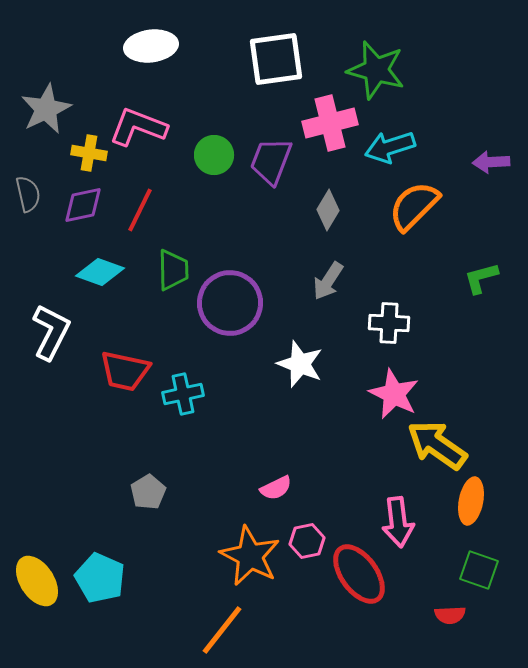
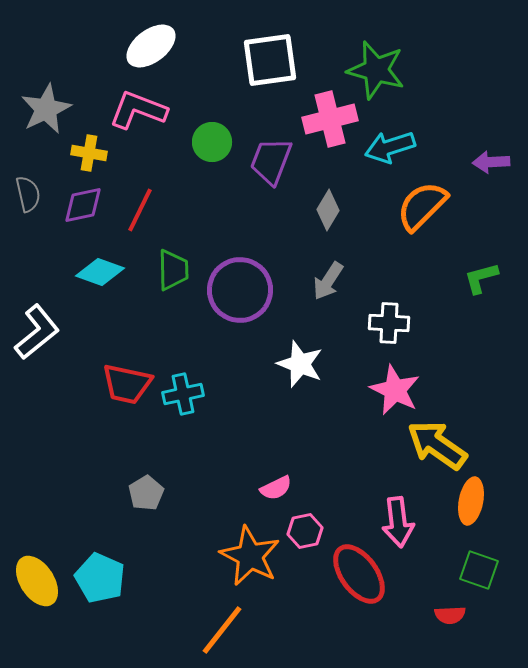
white ellipse: rotated 30 degrees counterclockwise
white square: moved 6 px left, 1 px down
pink cross: moved 4 px up
pink L-shape: moved 17 px up
green circle: moved 2 px left, 13 px up
orange semicircle: moved 8 px right
purple circle: moved 10 px right, 13 px up
white L-shape: moved 14 px left; rotated 24 degrees clockwise
red trapezoid: moved 2 px right, 13 px down
pink star: moved 1 px right, 4 px up
gray pentagon: moved 2 px left, 1 px down
pink hexagon: moved 2 px left, 10 px up
